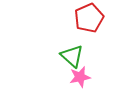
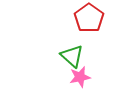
red pentagon: rotated 12 degrees counterclockwise
